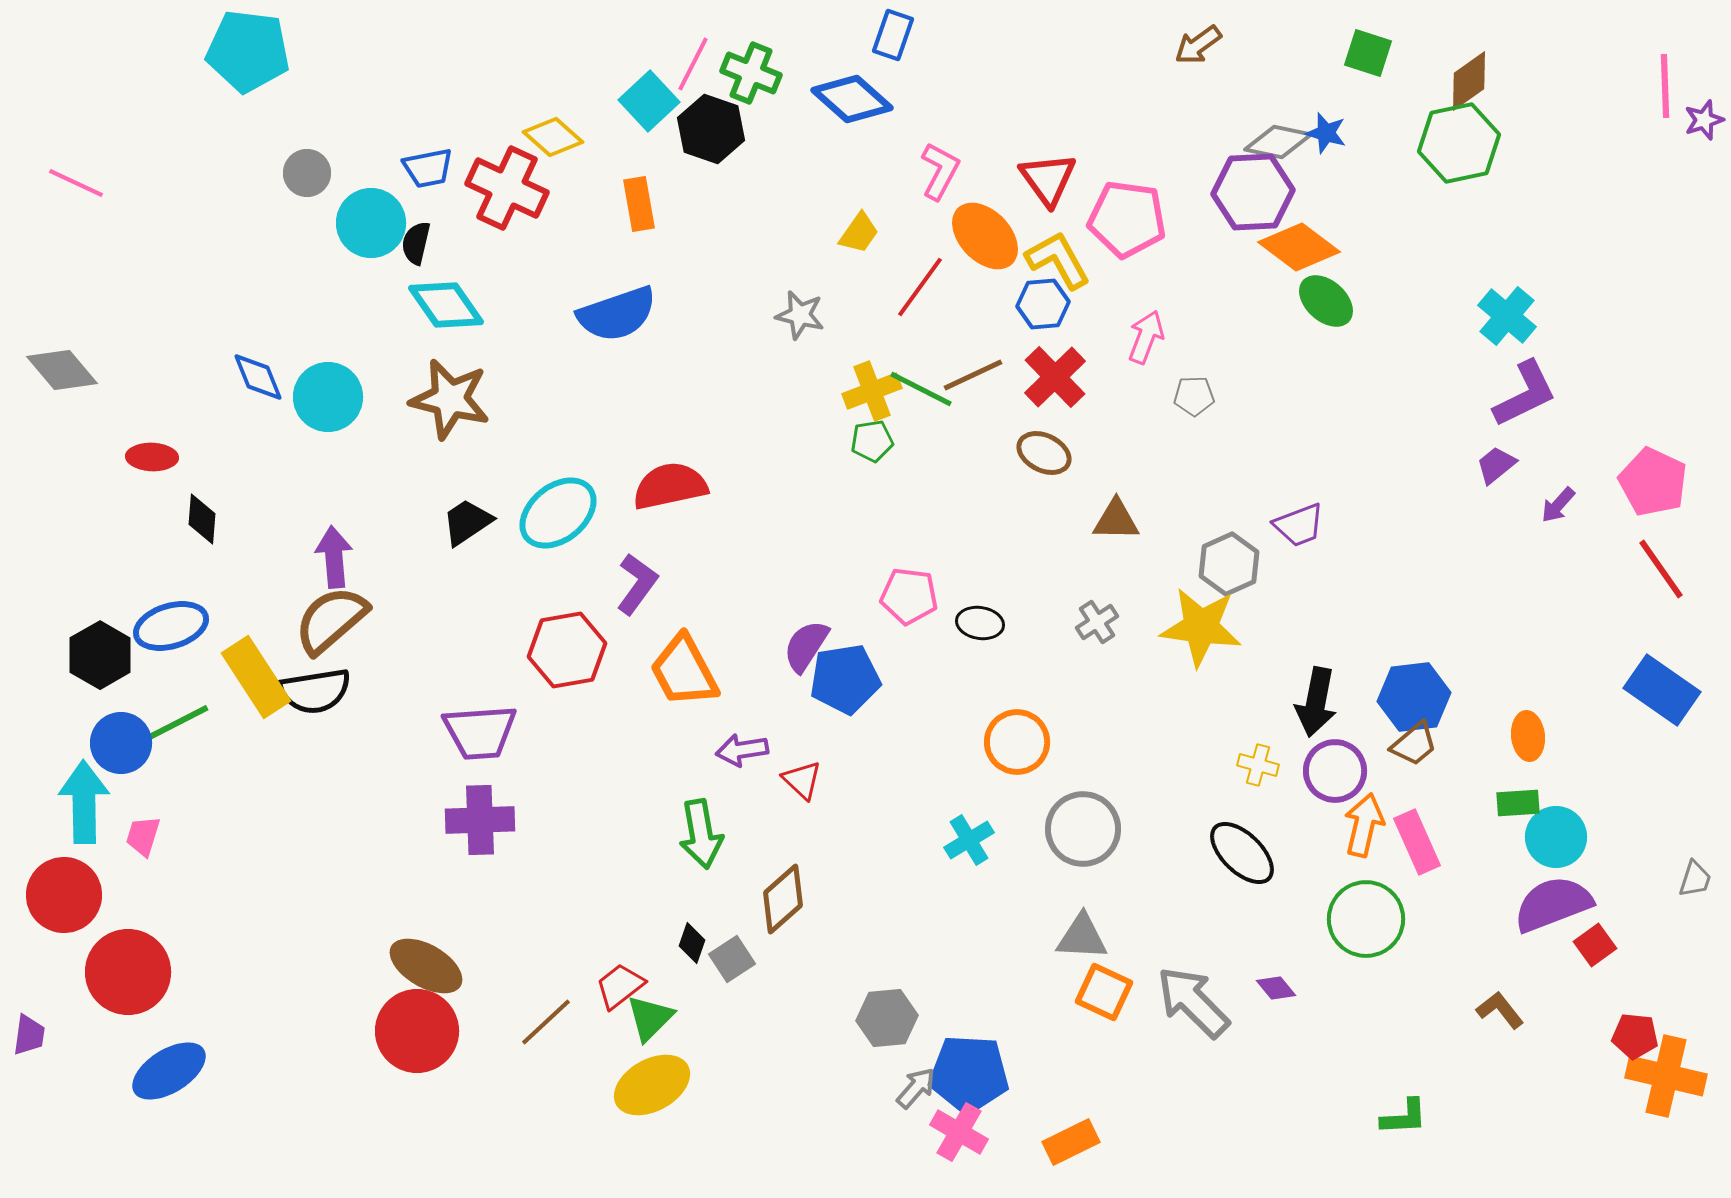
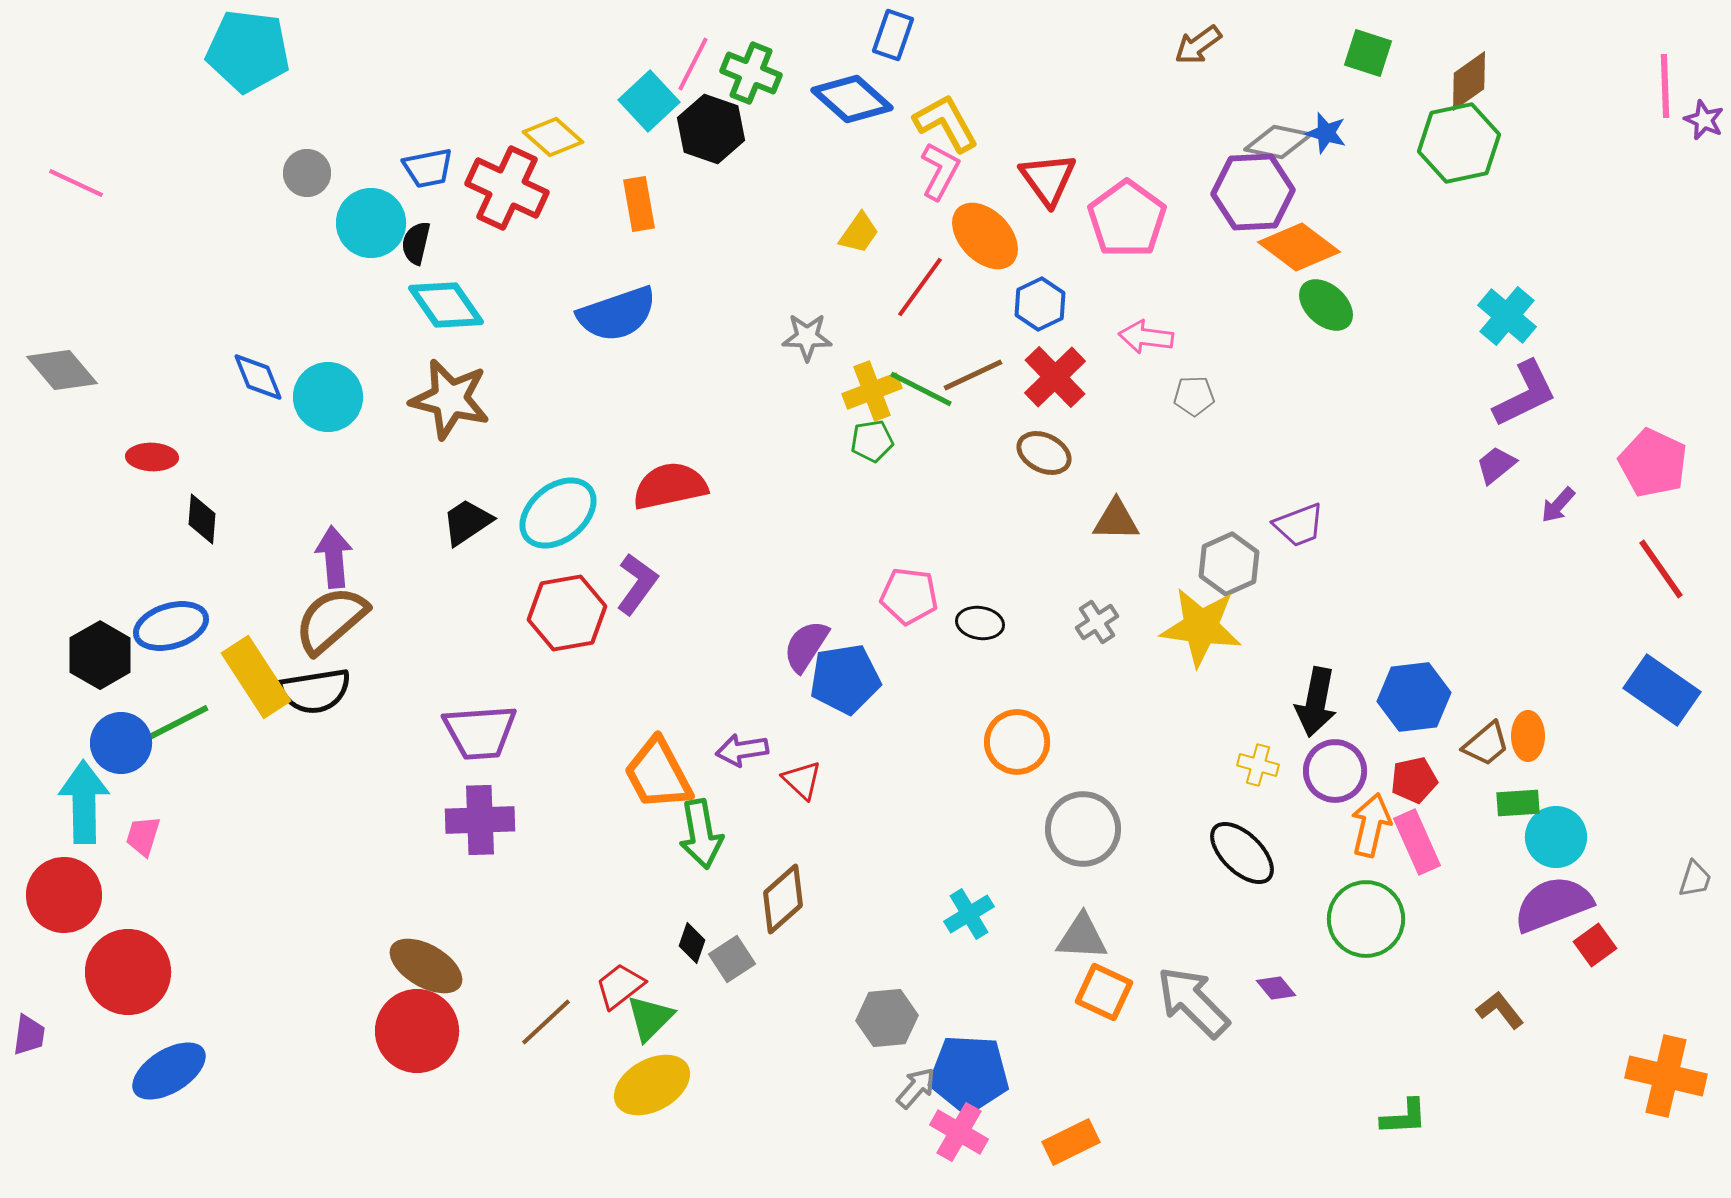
purple star at (1704, 120): rotated 30 degrees counterclockwise
pink pentagon at (1127, 219): rotated 28 degrees clockwise
yellow L-shape at (1058, 260): moved 112 px left, 137 px up
green ellipse at (1326, 301): moved 4 px down
blue hexagon at (1043, 304): moved 3 px left; rotated 21 degrees counterclockwise
gray star at (800, 315): moved 7 px right, 22 px down; rotated 12 degrees counterclockwise
pink arrow at (1146, 337): rotated 104 degrees counterclockwise
pink pentagon at (1653, 482): moved 19 px up
red hexagon at (567, 650): moved 37 px up
orange trapezoid at (684, 671): moved 26 px left, 103 px down
orange ellipse at (1528, 736): rotated 6 degrees clockwise
brown trapezoid at (1414, 744): moved 72 px right
orange arrow at (1364, 825): moved 7 px right
cyan cross at (969, 840): moved 74 px down
red pentagon at (1635, 1036): moved 221 px left, 256 px up; rotated 18 degrees counterclockwise
